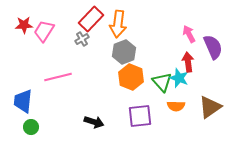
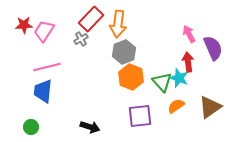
gray cross: moved 1 px left
purple semicircle: moved 1 px down
pink line: moved 11 px left, 10 px up
blue trapezoid: moved 20 px right, 10 px up
orange semicircle: rotated 144 degrees clockwise
black arrow: moved 4 px left, 5 px down
